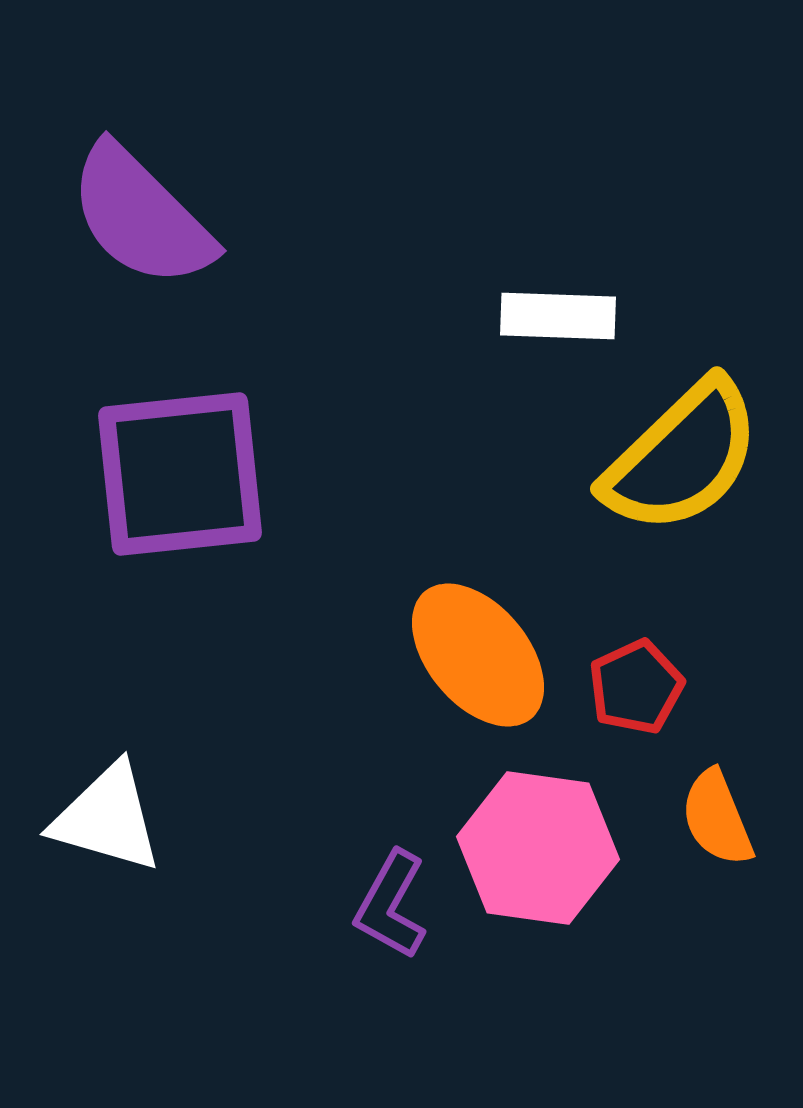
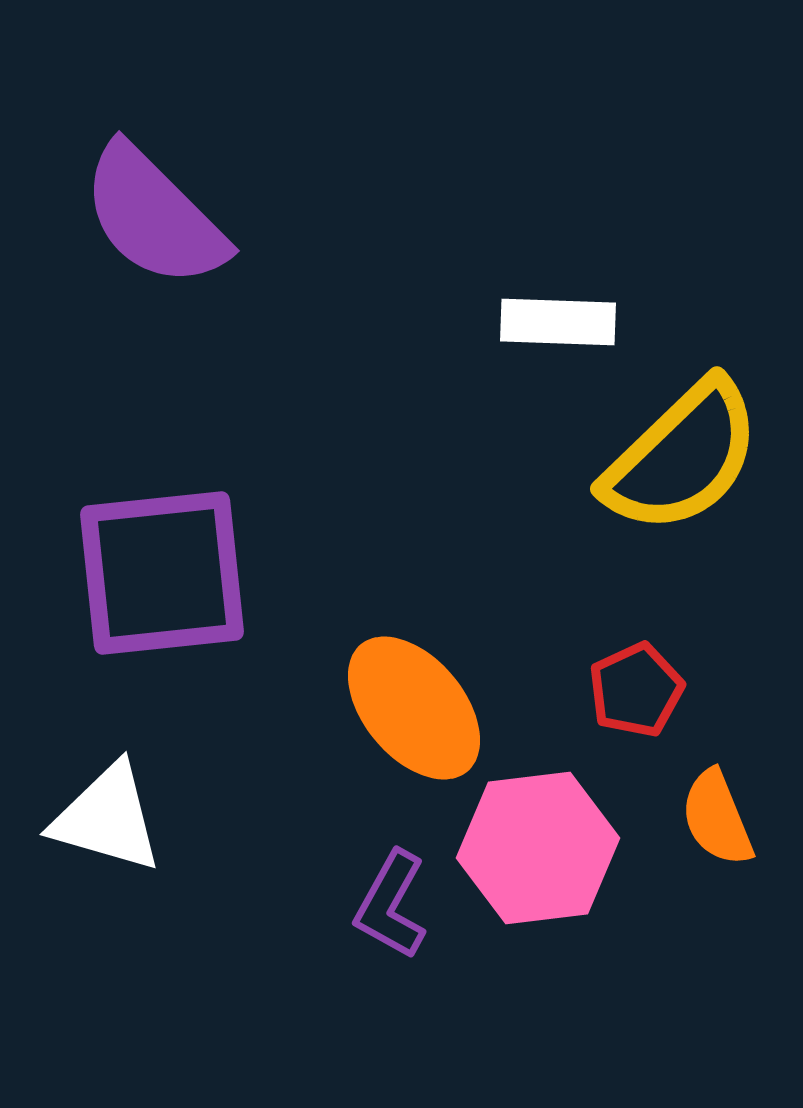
purple semicircle: moved 13 px right
white rectangle: moved 6 px down
purple square: moved 18 px left, 99 px down
orange ellipse: moved 64 px left, 53 px down
red pentagon: moved 3 px down
pink hexagon: rotated 15 degrees counterclockwise
